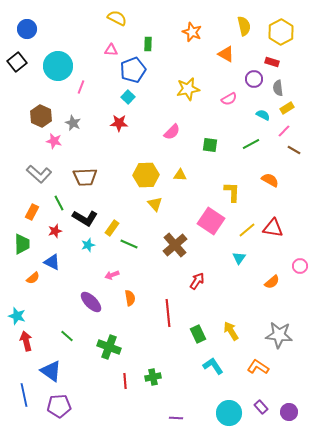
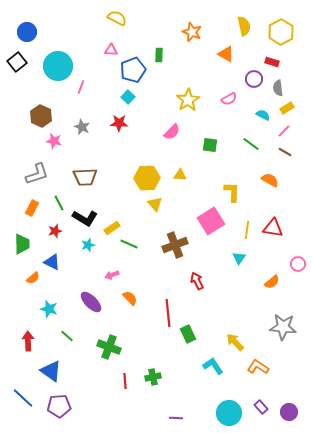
blue circle at (27, 29): moved 3 px down
green rectangle at (148, 44): moved 11 px right, 11 px down
yellow star at (188, 89): moved 11 px down; rotated 20 degrees counterclockwise
gray star at (73, 123): moved 9 px right, 4 px down
green line at (251, 144): rotated 66 degrees clockwise
brown line at (294, 150): moved 9 px left, 2 px down
gray L-shape at (39, 174): moved 2 px left; rotated 60 degrees counterclockwise
yellow hexagon at (146, 175): moved 1 px right, 3 px down
orange rectangle at (32, 212): moved 4 px up
pink square at (211, 221): rotated 24 degrees clockwise
yellow rectangle at (112, 228): rotated 21 degrees clockwise
yellow line at (247, 230): rotated 42 degrees counterclockwise
brown cross at (175, 245): rotated 20 degrees clockwise
pink circle at (300, 266): moved 2 px left, 2 px up
red arrow at (197, 281): rotated 60 degrees counterclockwise
orange semicircle at (130, 298): rotated 35 degrees counterclockwise
cyan star at (17, 316): moved 32 px right, 7 px up
yellow arrow at (231, 331): moved 4 px right, 11 px down; rotated 12 degrees counterclockwise
green rectangle at (198, 334): moved 10 px left
gray star at (279, 335): moved 4 px right, 8 px up
red arrow at (26, 341): moved 2 px right; rotated 12 degrees clockwise
blue line at (24, 395): moved 1 px left, 3 px down; rotated 35 degrees counterclockwise
